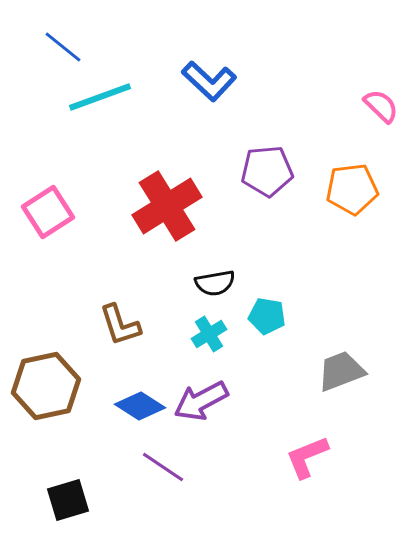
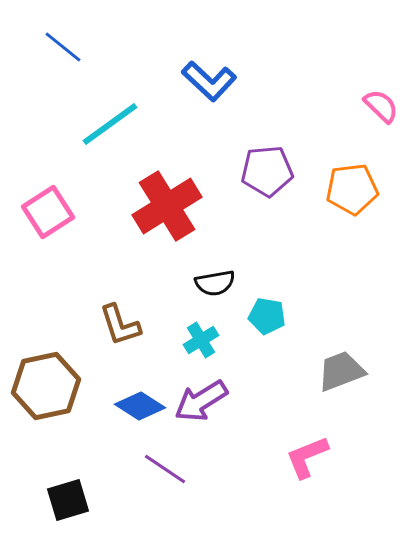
cyan line: moved 10 px right, 27 px down; rotated 16 degrees counterclockwise
cyan cross: moved 8 px left, 6 px down
purple arrow: rotated 4 degrees counterclockwise
purple line: moved 2 px right, 2 px down
